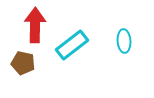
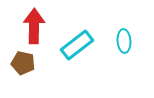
red arrow: moved 1 px left, 1 px down
cyan rectangle: moved 5 px right
